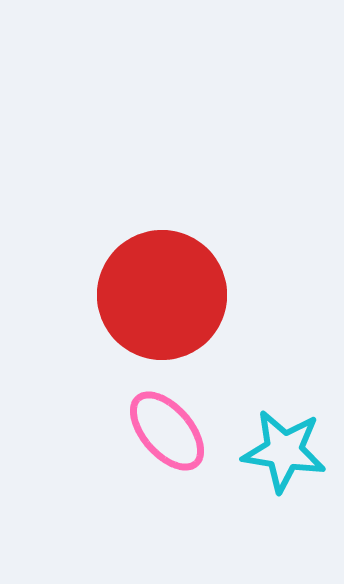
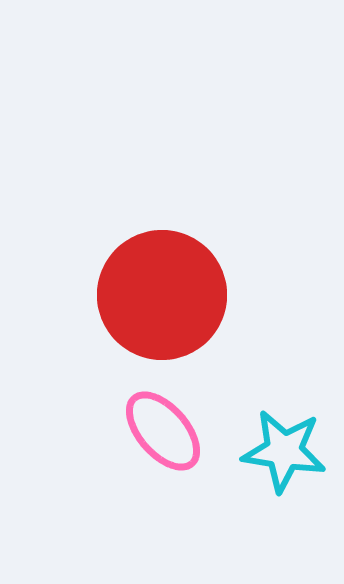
pink ellipse: moved 4 px left
